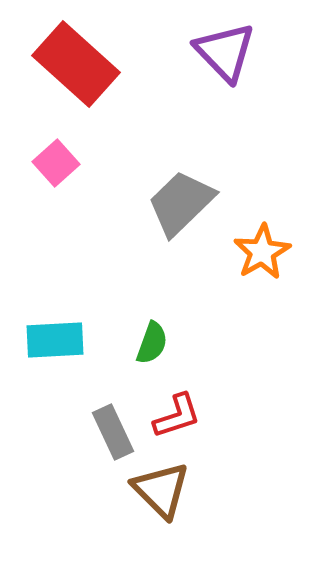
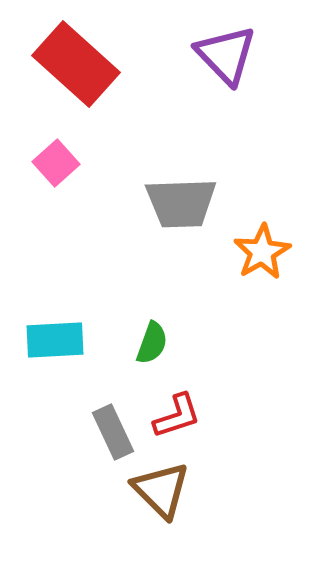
purple triangle: moved 1 px right, 3 px down
gray trapezoid: rotated 138 degrees counterclockwise
